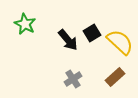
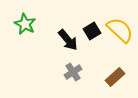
black square: moved 2 px up
yellow semicircle: moved 12 px up
gray cross: moved 7 px up
